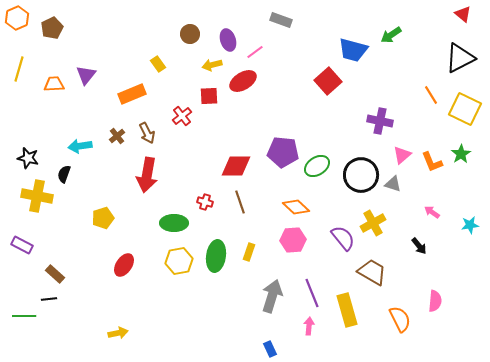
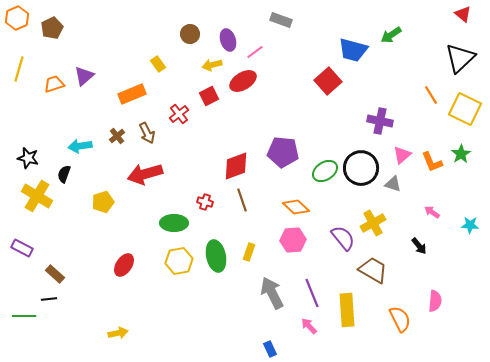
black triangle at (460, 58): rotated 16 degrees counterclockwise
purple triangle at (86, 75): moved 2 px left, 1 px down; rotated 10 degrees clockwise
orange trapezoid at (54, 84): rotated 15 degrees counterclockwise
red square at (209, 96): rotated 24 degrees counterclockwise
red cross at (182, 116): moved 3 px left, 2 px up
red diamond at (236, 166): rotated 20 degrees counterclockwise
green ellipse at (317, 166): moved 8 px right, 5 px down
red arrow at (147, 175): moved 2 px left, 1 px up; rotated 64 degrees clockwise
black circle at (361, 175): moved 7 px up
yellow cross at (37, 196): rotated 20 degrees clockwise
brown line at (240, 202): moved 2 px right, 2 px up
yellow pentagon at (103, 218): moved 16 px up
cyan star at (470, 225): rotated 12 degrees clockwise
purple rectangle at (22, 245): moved 3 px down
green ellipse at (216, 256): rotated 20 degrees counterclockwise
brown trapezoid at (372, 272): moved 1 px right, 2 px up
gray arrow at (272, 296): moved 3 px up; rotated 44 degrees counterclockwise
yellow rectangle at (347, 310): rotated 12 degrees clockwise
pink arrow at (309, 326): rotated 48 degrees counterclockwise
